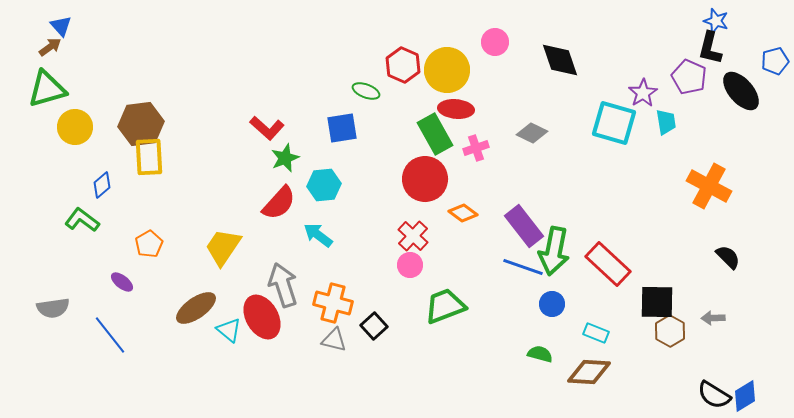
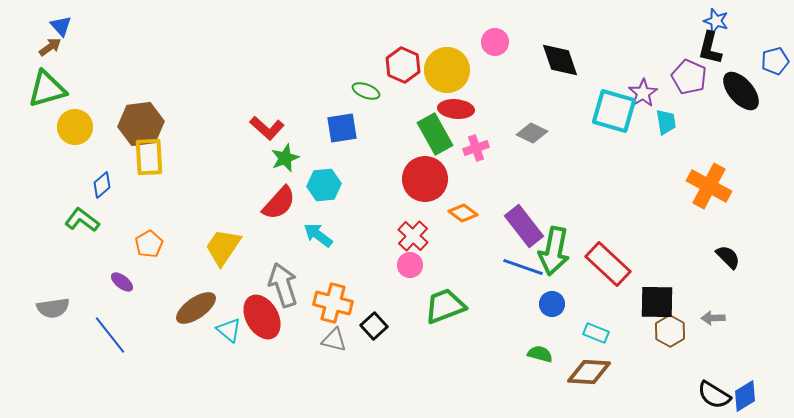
cyan square at (614, 123): moved 12 px up
